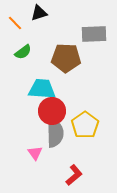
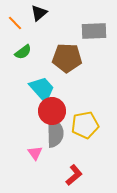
black triangle: rotated 24 degrees counterclockwise
gray rectangle: moved 3 px up
brown pentagon: moved 1 px right
cyan trapezoid: rotated 44 degrees clockwise
yellow pentagon: rotated 24 degrees clockwise
